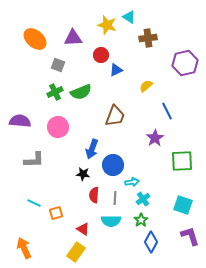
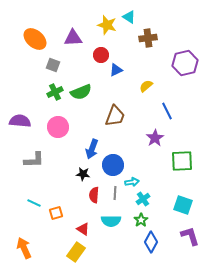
gray square: moved 5 px left
gray line: moved 5 px up
